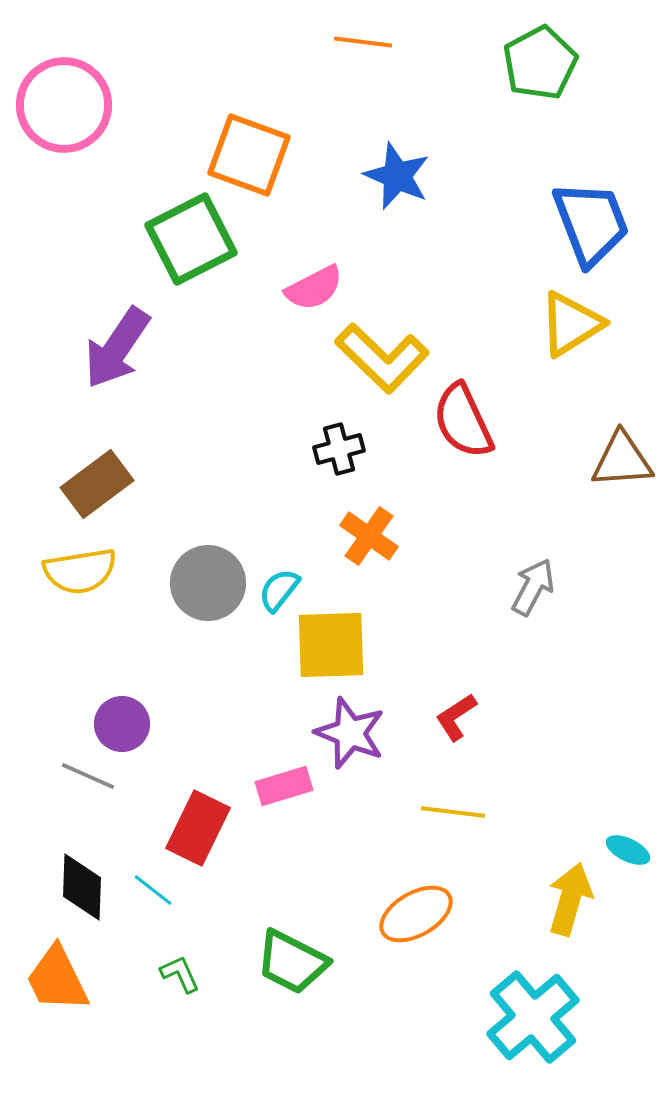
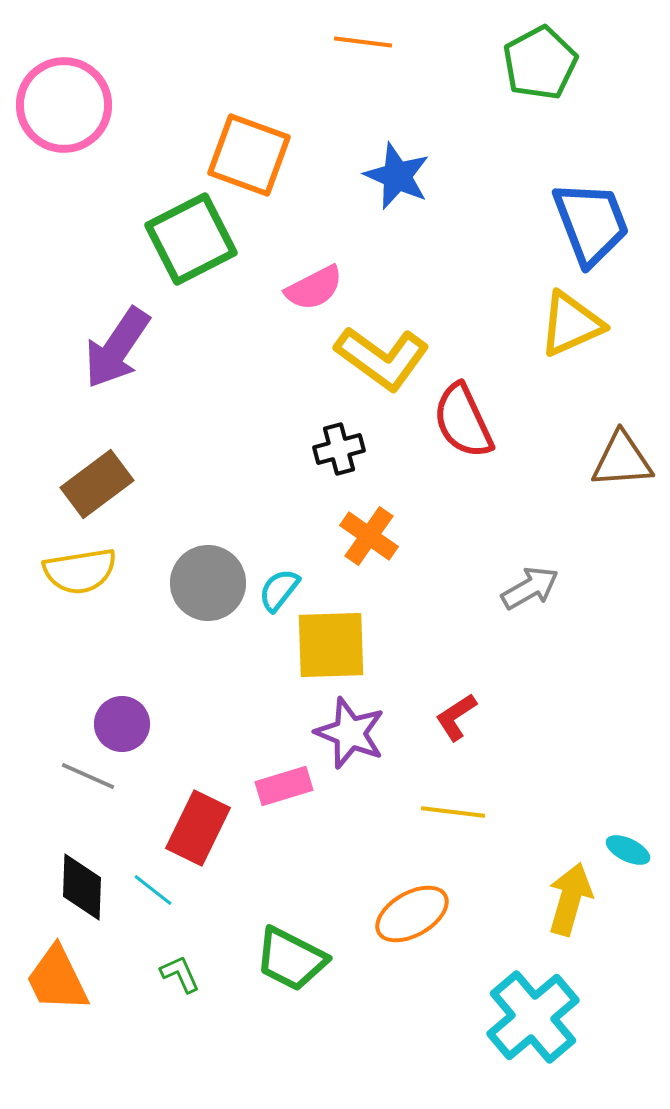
yellow triangle: rotated 8 degrees clockwise
yellow L-shape: rotated 8 degrees counterclockwise
gray arrow: moved 3 px left, 1 px down; rotated 32 degrees clockwise
orange ellipse: moved 4 px left
green trapezoid: moved 1 px left, 3 px up
